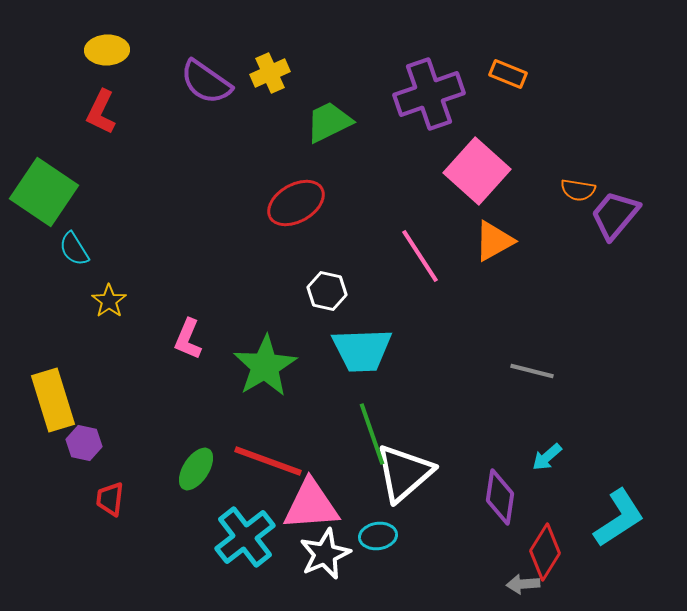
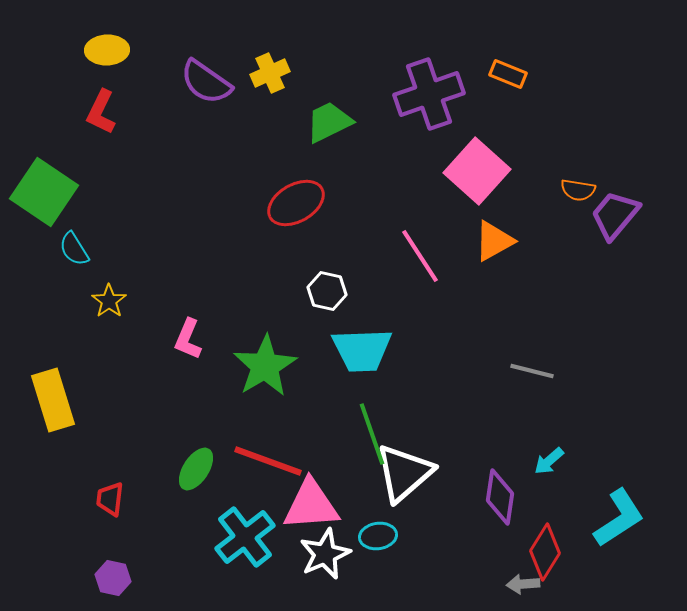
purple hexagon: moved 29 px right, 135 px down
cyan arrow: moved 2 px right, 4 px down
